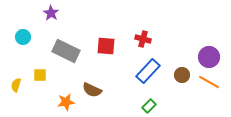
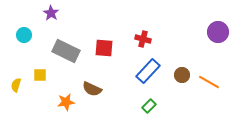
cyan circle: moved 1 px right, 2 px up
red square: moved 2 px left, 2 px down
purple circle: moved 9 px right, 25 px up
brown semicircle: moved 1 px up
